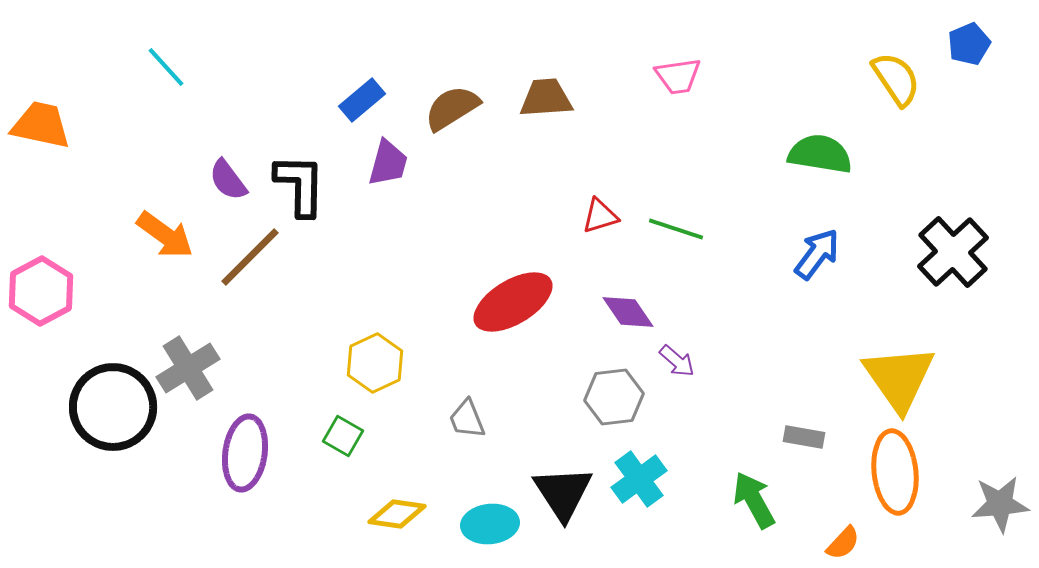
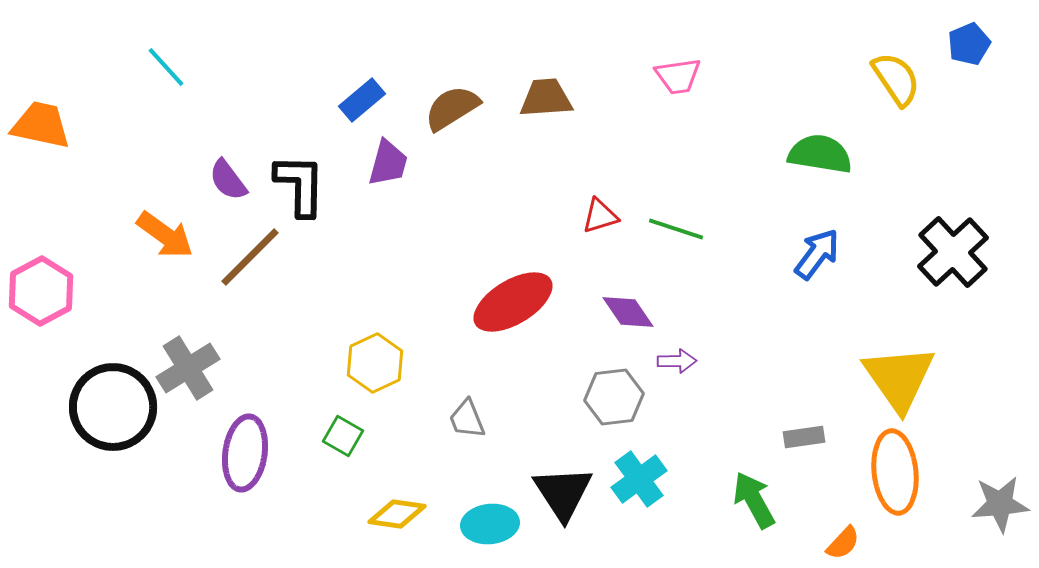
purple arrow: rotated 42 degrees counterclockwise
gray rectangle: rotated 18 degrees counterclockwise
